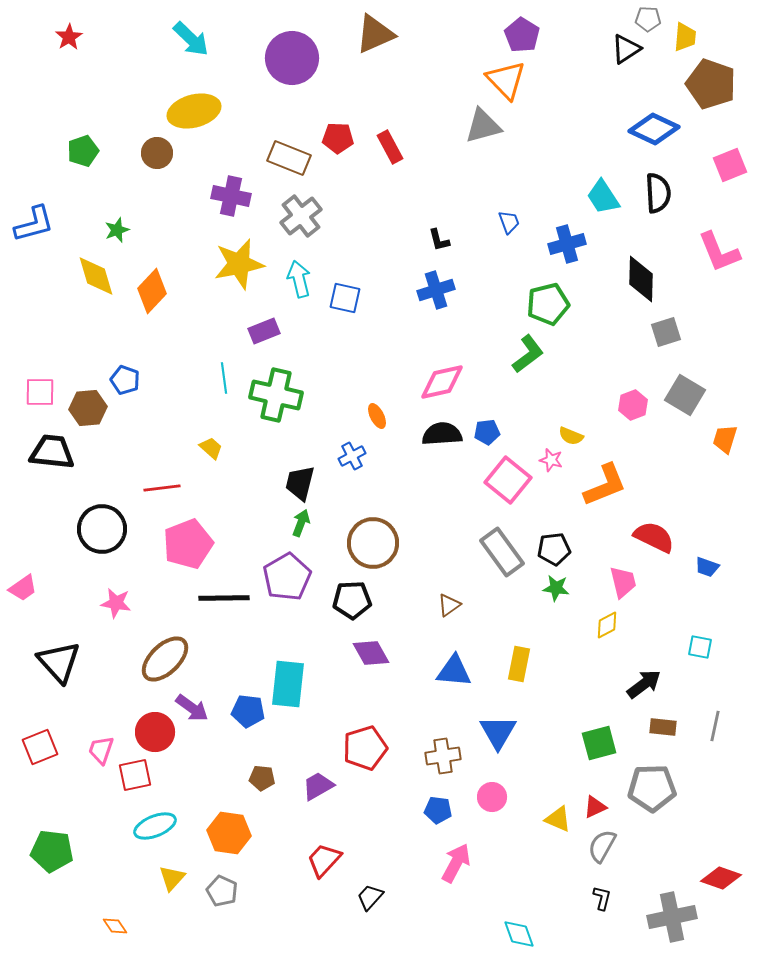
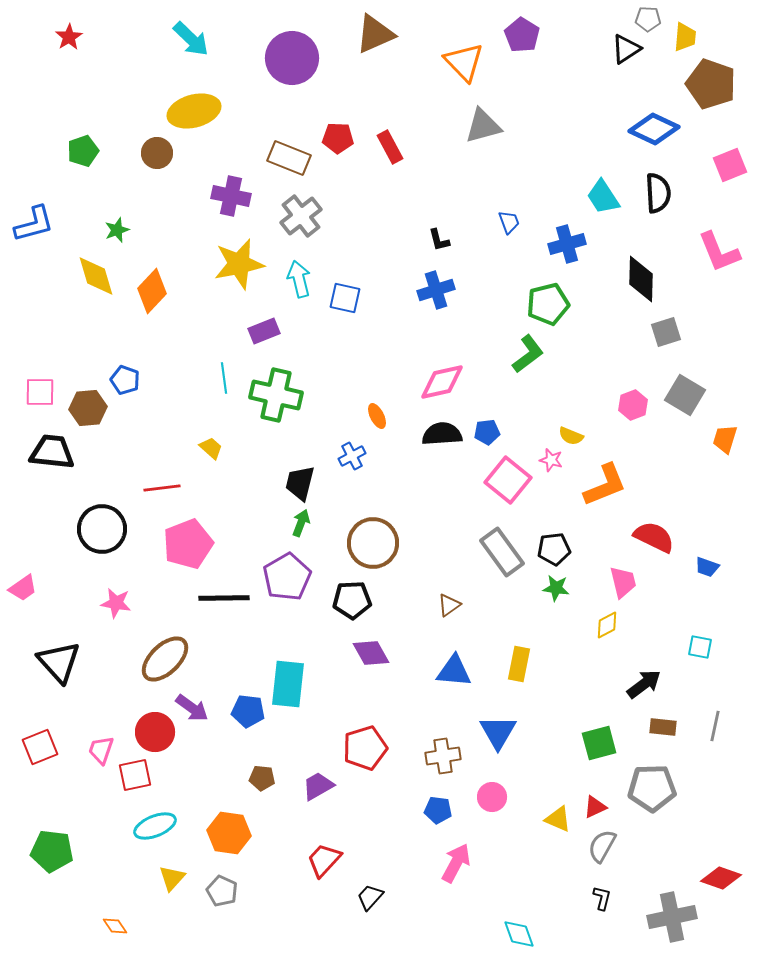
orange triangle at (506, 80): moved 42 px left, 18 px up
